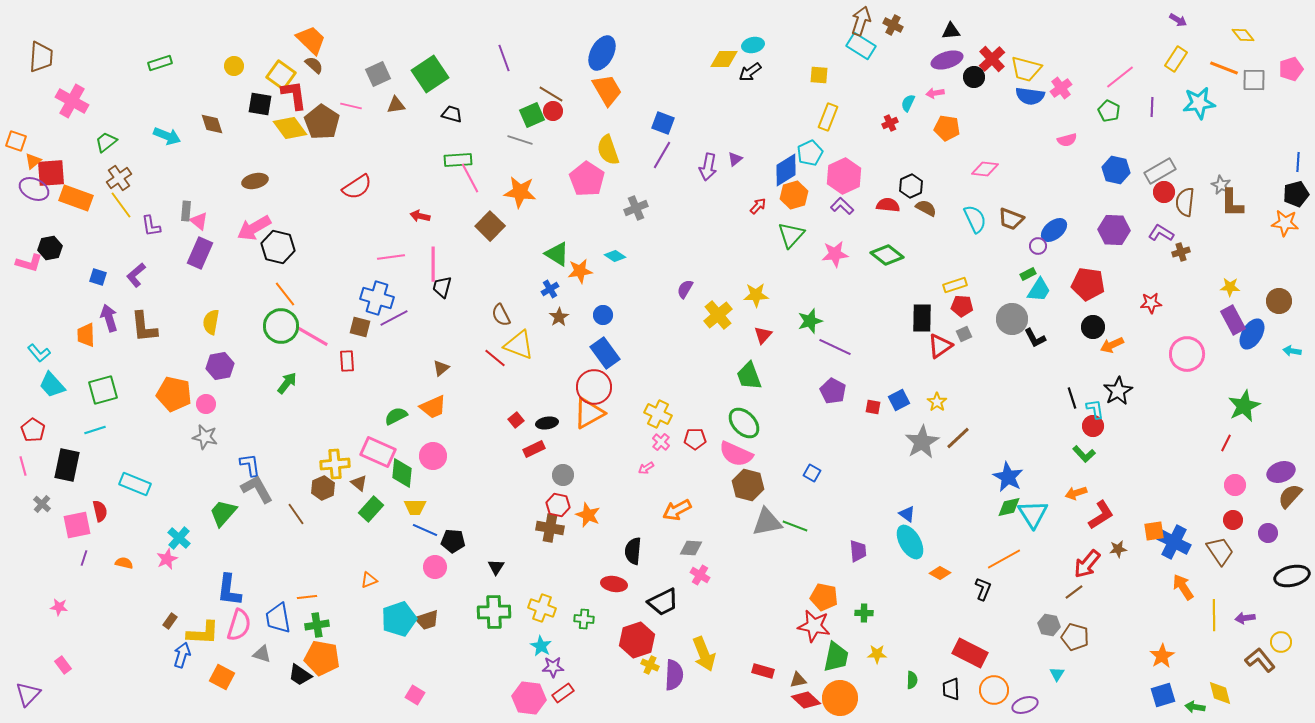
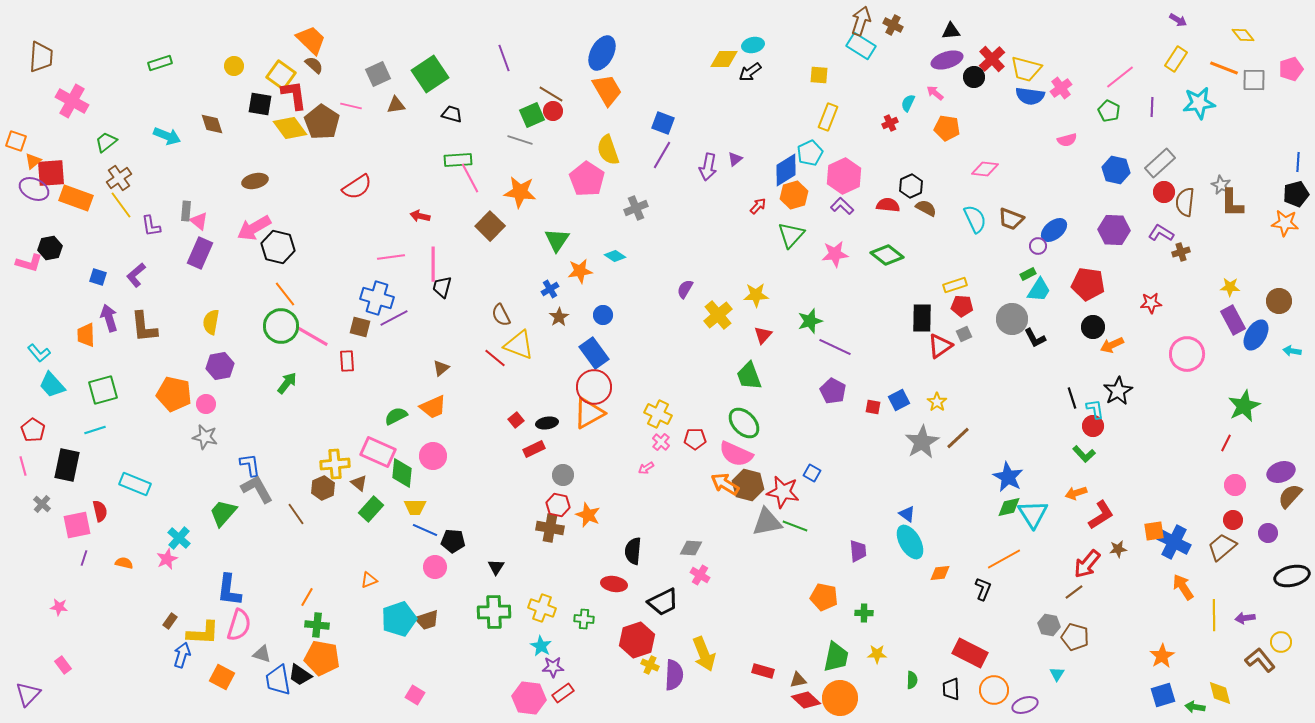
pink arrow at (935, 93): rotated 48 degrees clockwise
gray rectangle at (1160, 171): moved 8 px up; rotated 12 degrees counterclockwise
green triangle at (557, 254): moved 14 px up; rotated 32 degrees clockwise
blue ellipse at (1252, 334): moved 4 px right, 1 px down
blue rectangle at (605, 353): moved 11 px left
orange arrow at (677, 510): moved 48 px right, 26 px up; rotated 60 degrees clockwise
brown trapezoid at (1220, 551): moved 2 px right, 4 px up; rotated 96 degrees counterclockwise
orange diamond at (940, 573): rotated 35 degrees counterclockwise
orange line at (307, 597): rotated 54 degrees counterclockwise
blue trapezoid at (278, 618): moved 62 px down
green cross at (317, 625): rotated 15 degrees clockwise
red star at (814, 626): moved 31 px left, 134 px up
